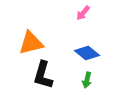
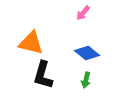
orange triangle: rotated 28 degrees clockwise
green arrow: moved 1 px left
